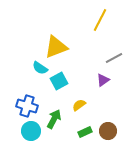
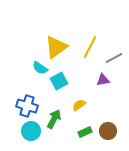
yellow line: moved 10 px left, 27 px down
yellow triangle: rotated 15 degrees counterclockwise
purple triangle: rotated 24 degrees clockwise
